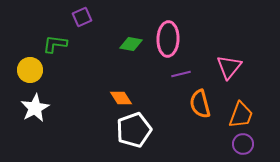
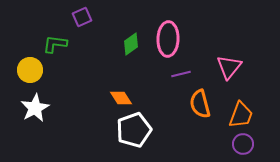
green diamond: rotated 45 degrees counterclockwise
